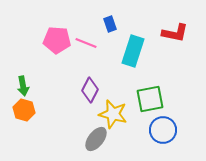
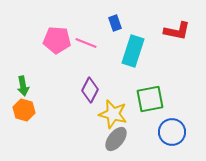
blue rectangle: moved 5 px right, 1 px up
red L-shape: moved 2 px right, 2 px up
blue circle: moved 9 px right, 2 px down
gray ellipse: moved 20 px right
